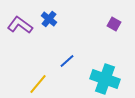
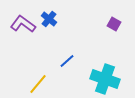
purple L-shape: moved 3 px right, 1 px up
